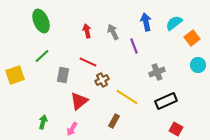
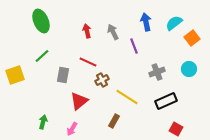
cyan circle: moved 9 px left, 4 px down
